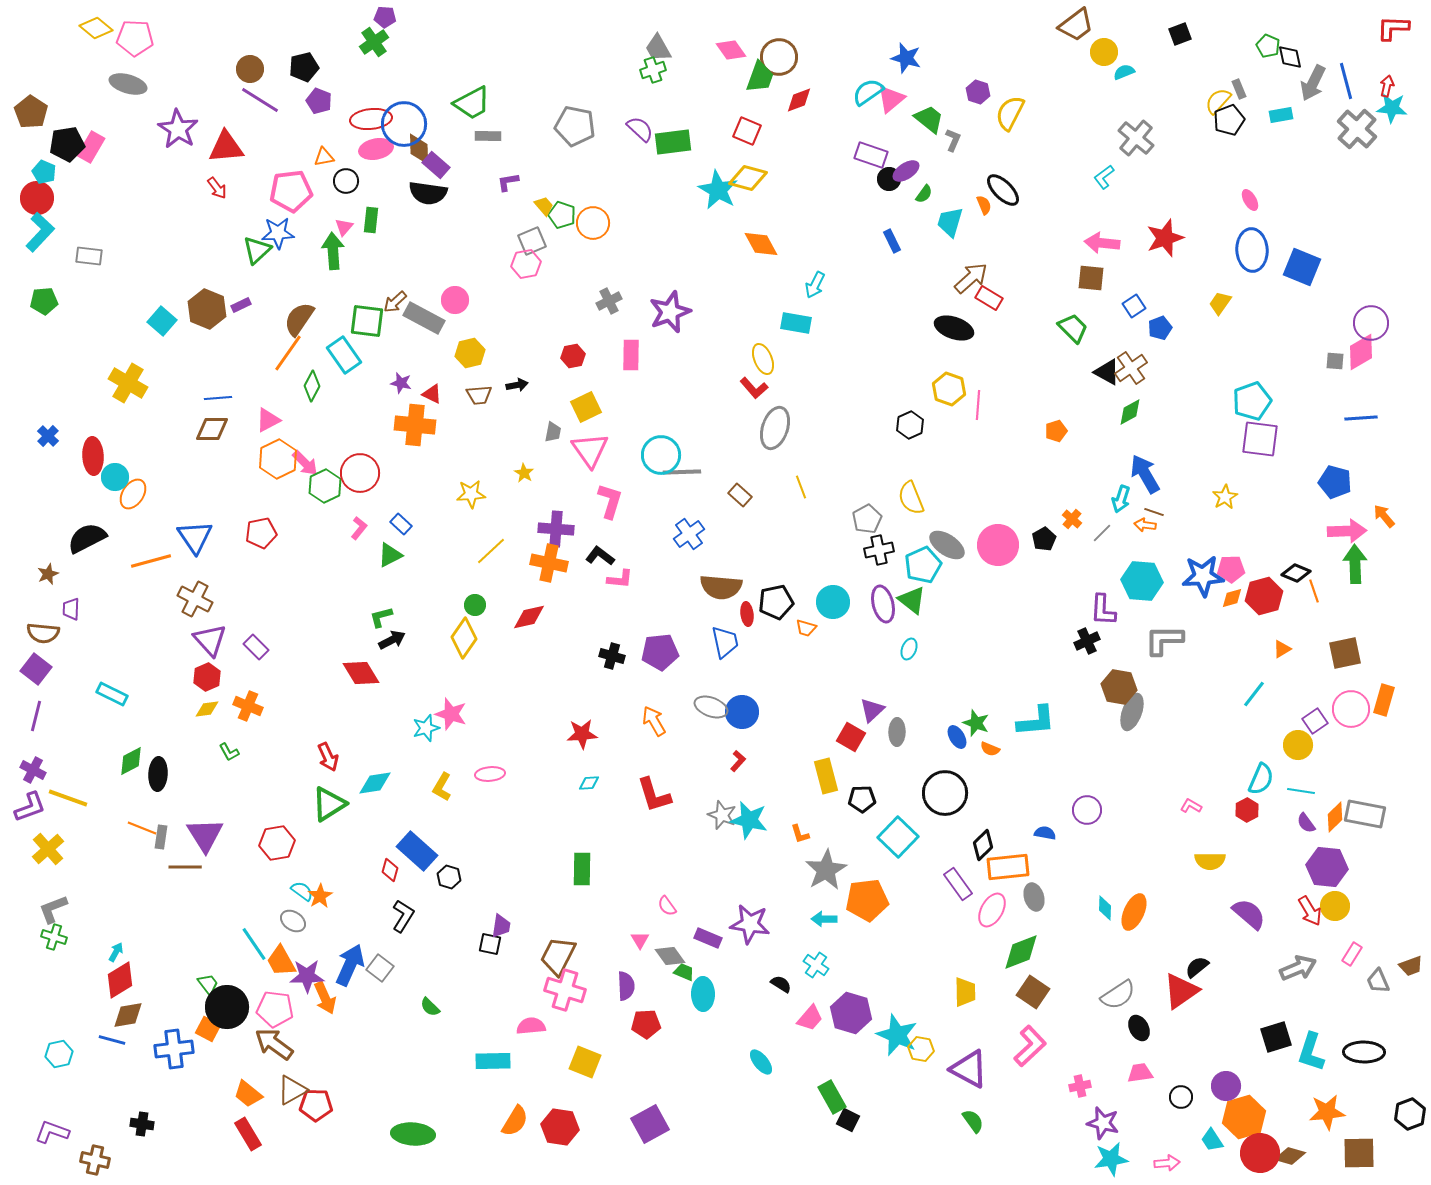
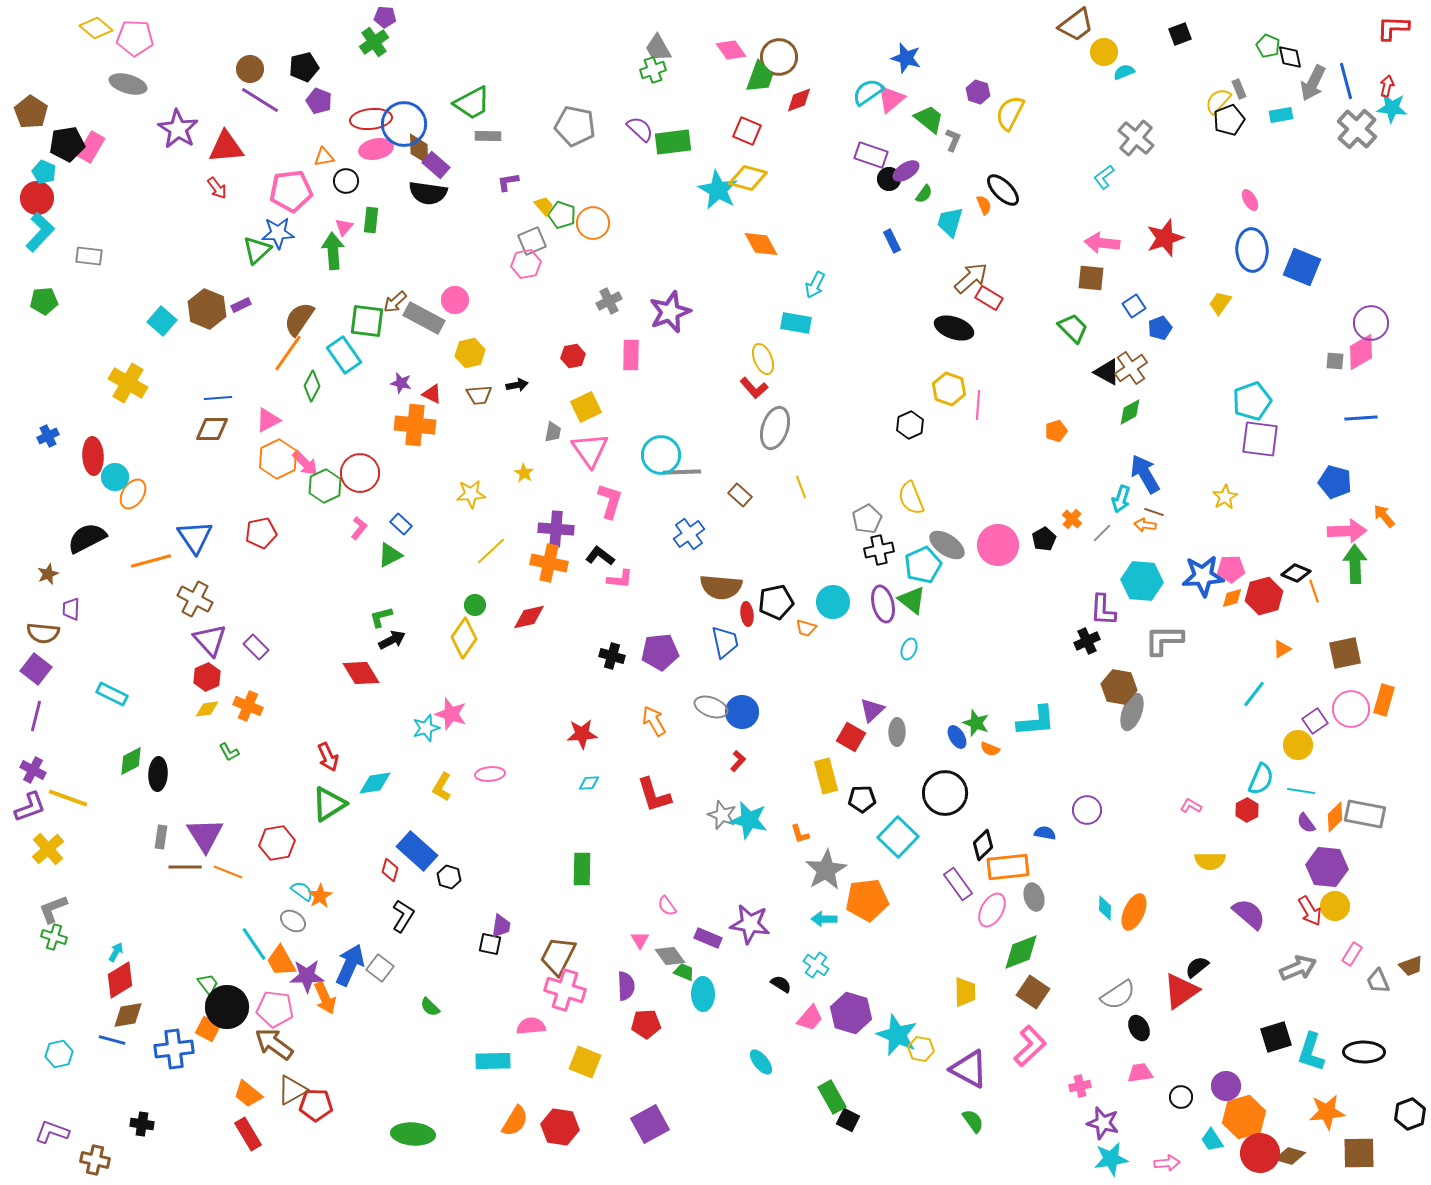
blue cross at (48, 436): rotated 20 degrees clockwise
orange line at (142, 828): moved 86 px right, 44 px down
